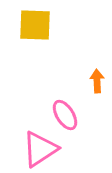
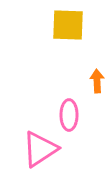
yellow square: moved 33 px right
pink ellipse: moved 4 px right; rotated 32 degrees clockwise
